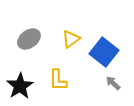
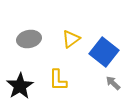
gray ellipse: rotated 25 degrees clockwise
